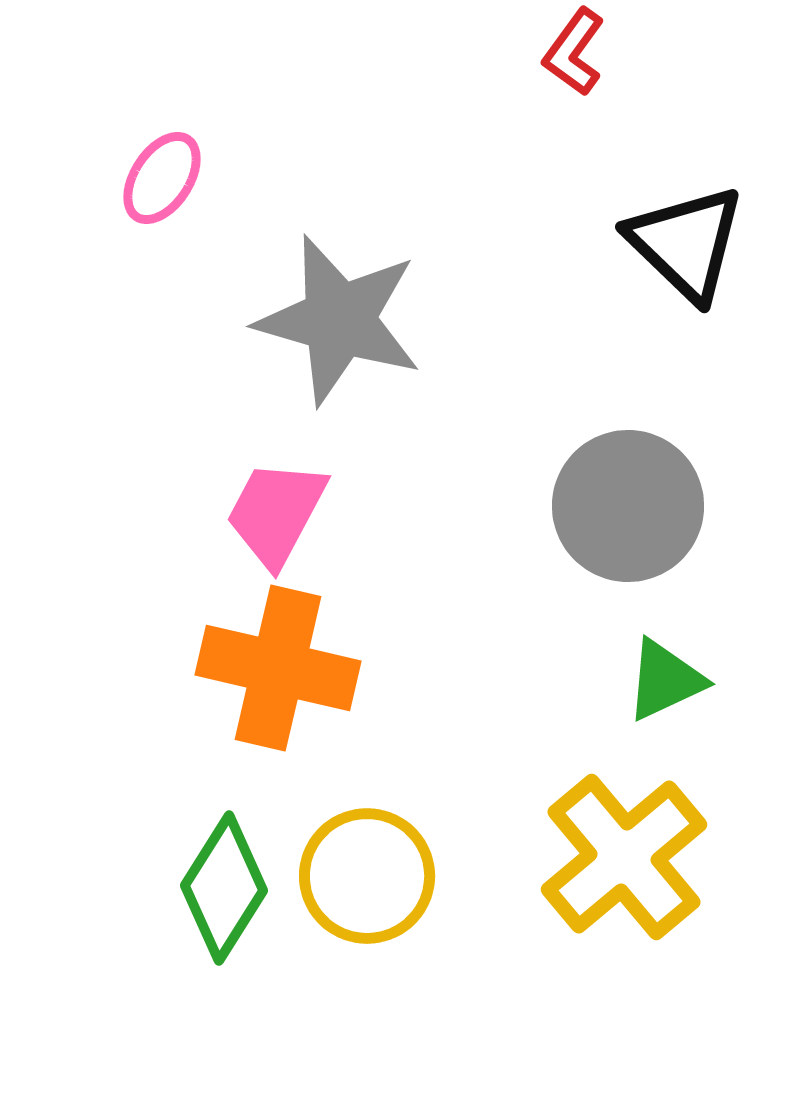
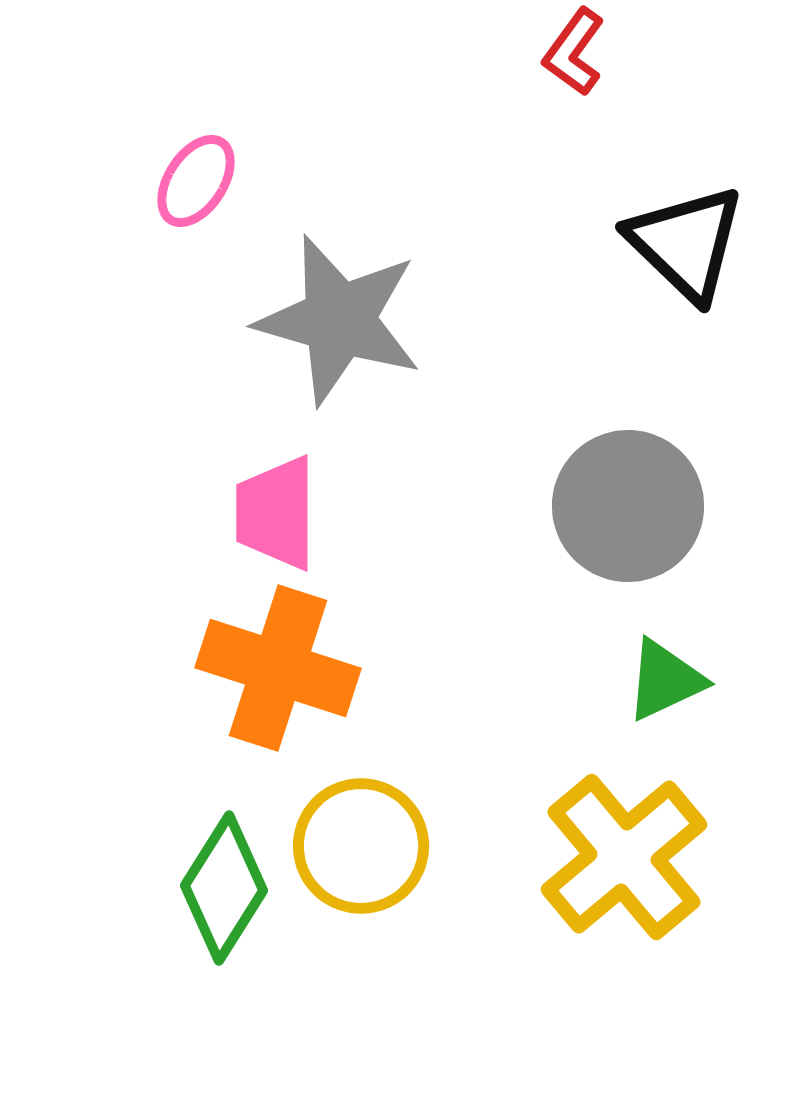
pink ellipse: moved 34 px right, 3 px down
pink trapezoid: rotated 28 degrees counterclockwise
orange cross: rotated 5 degrees clockwise
yellow circle: moved 6 px left, 30 px up
